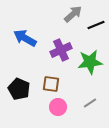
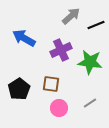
gray arrow: moved 2 px left, 2 px down
blue arrow: moved 1 px left
green star: rotated 15 degrees clockwise
black pentagon: rotated 15 degrees clockwise
pink circle: moved 1 px right, 1 px down
